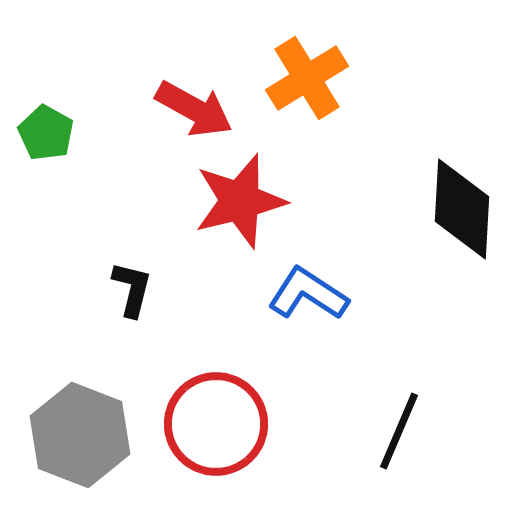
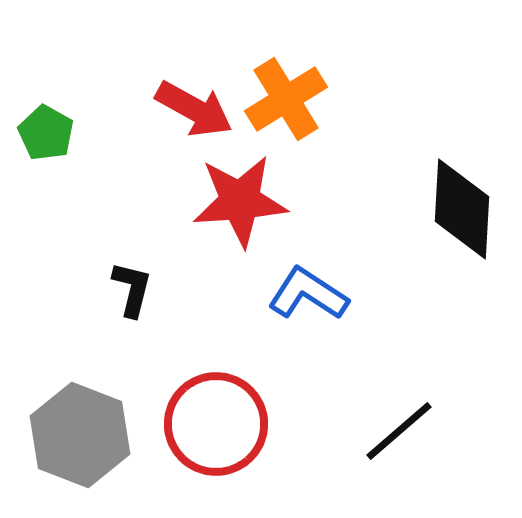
orange cross: moved 21 px left, 21 px down
red star: rotated 10 degrees clockwise
black line: rotated 26 degrees clockwise
